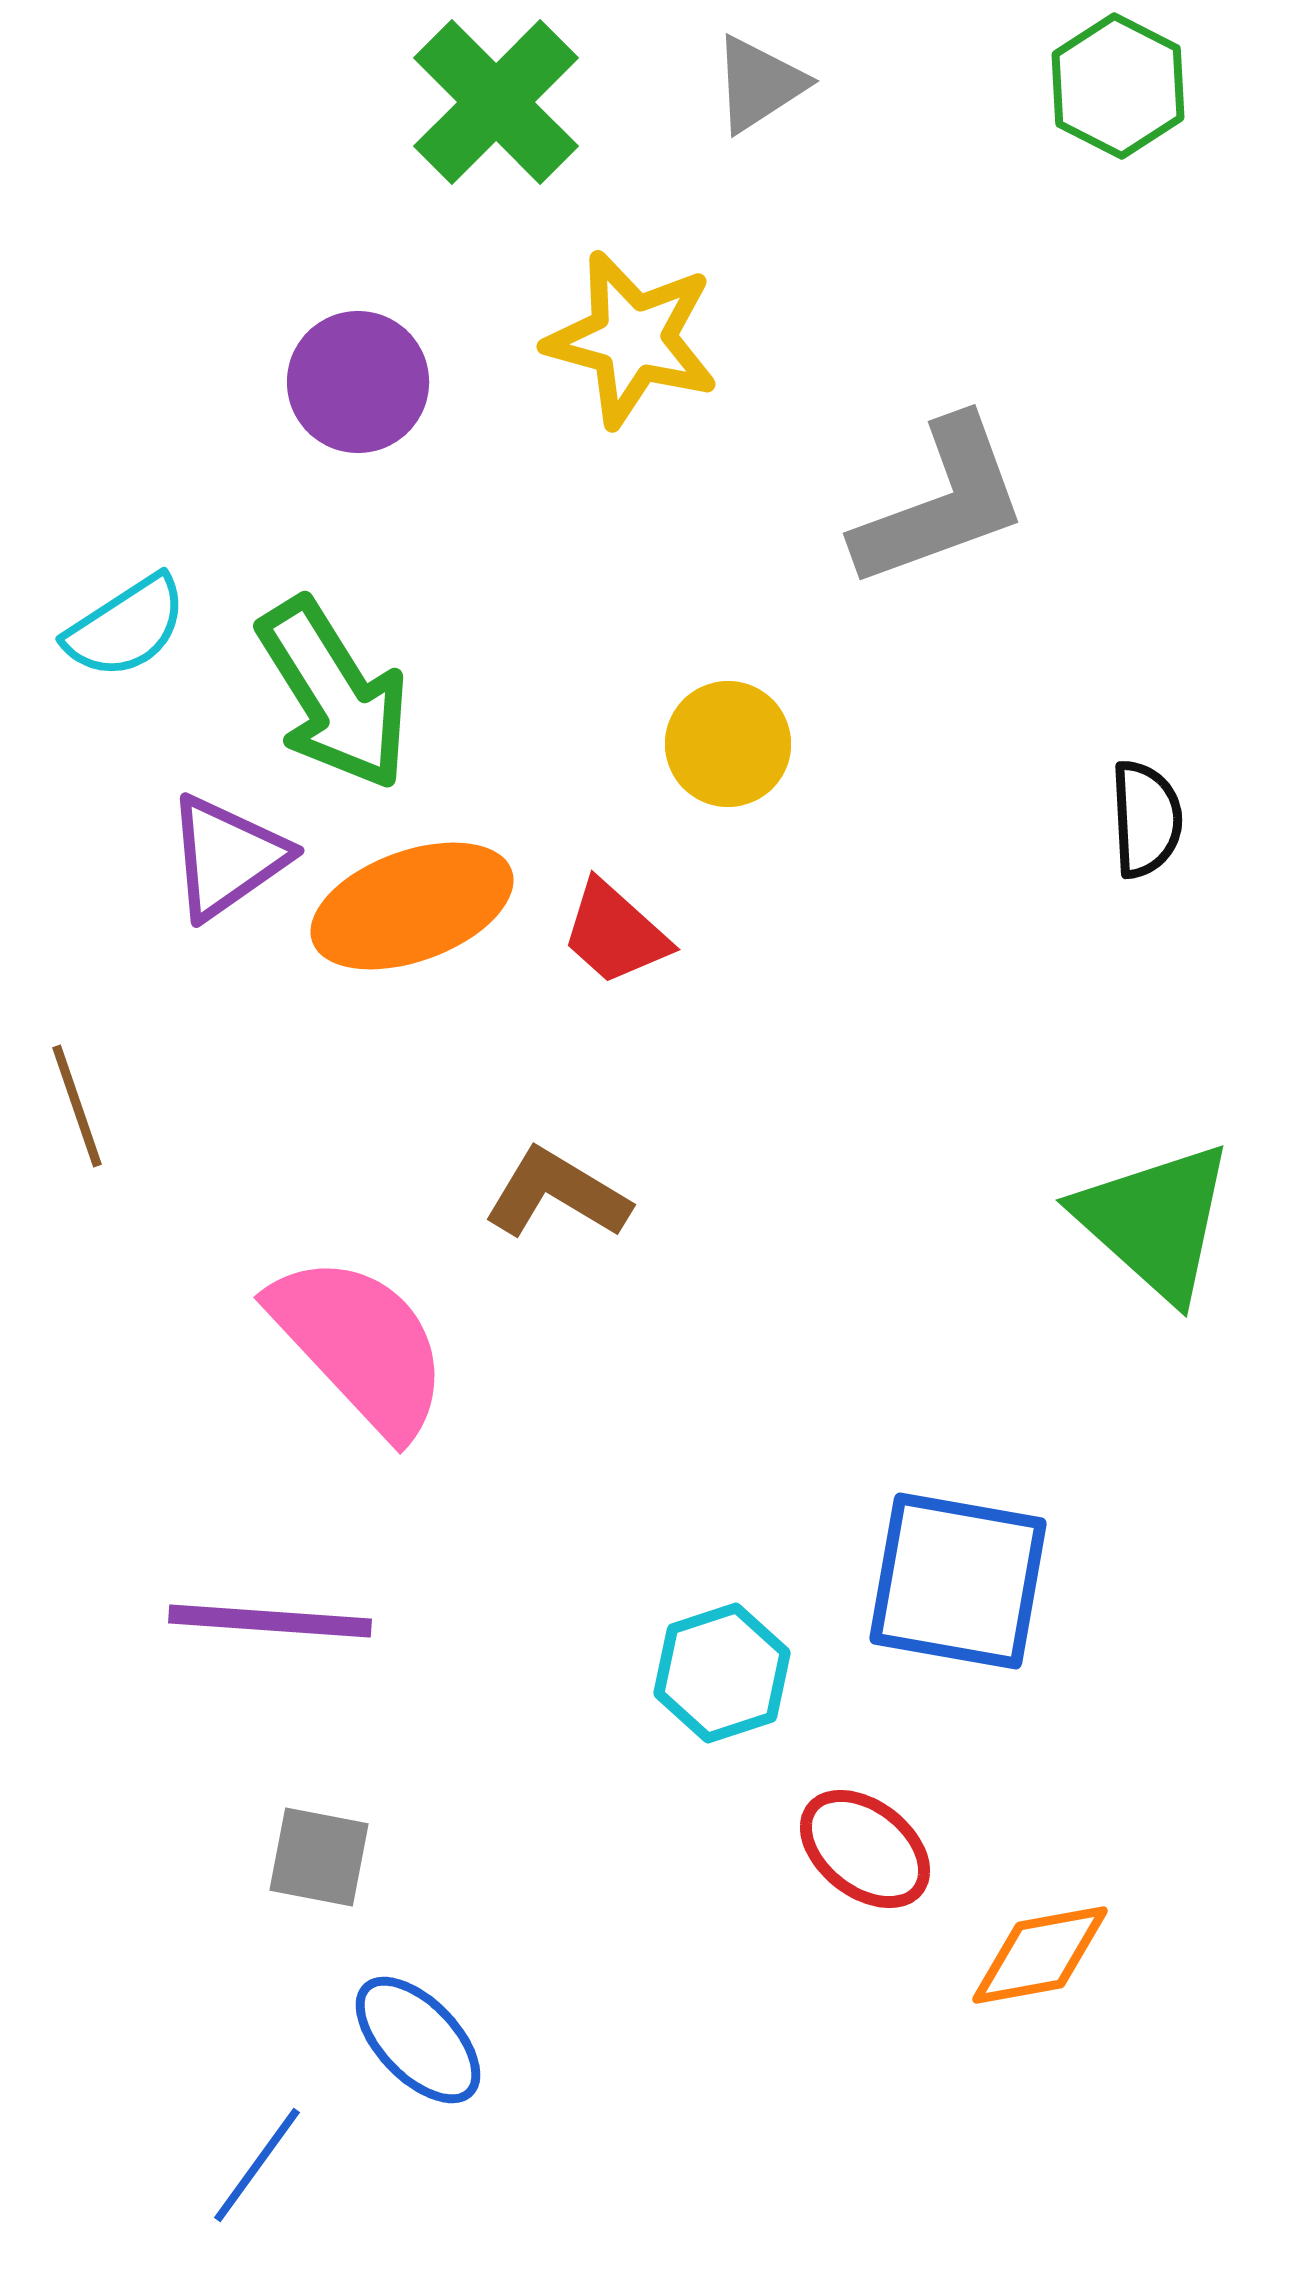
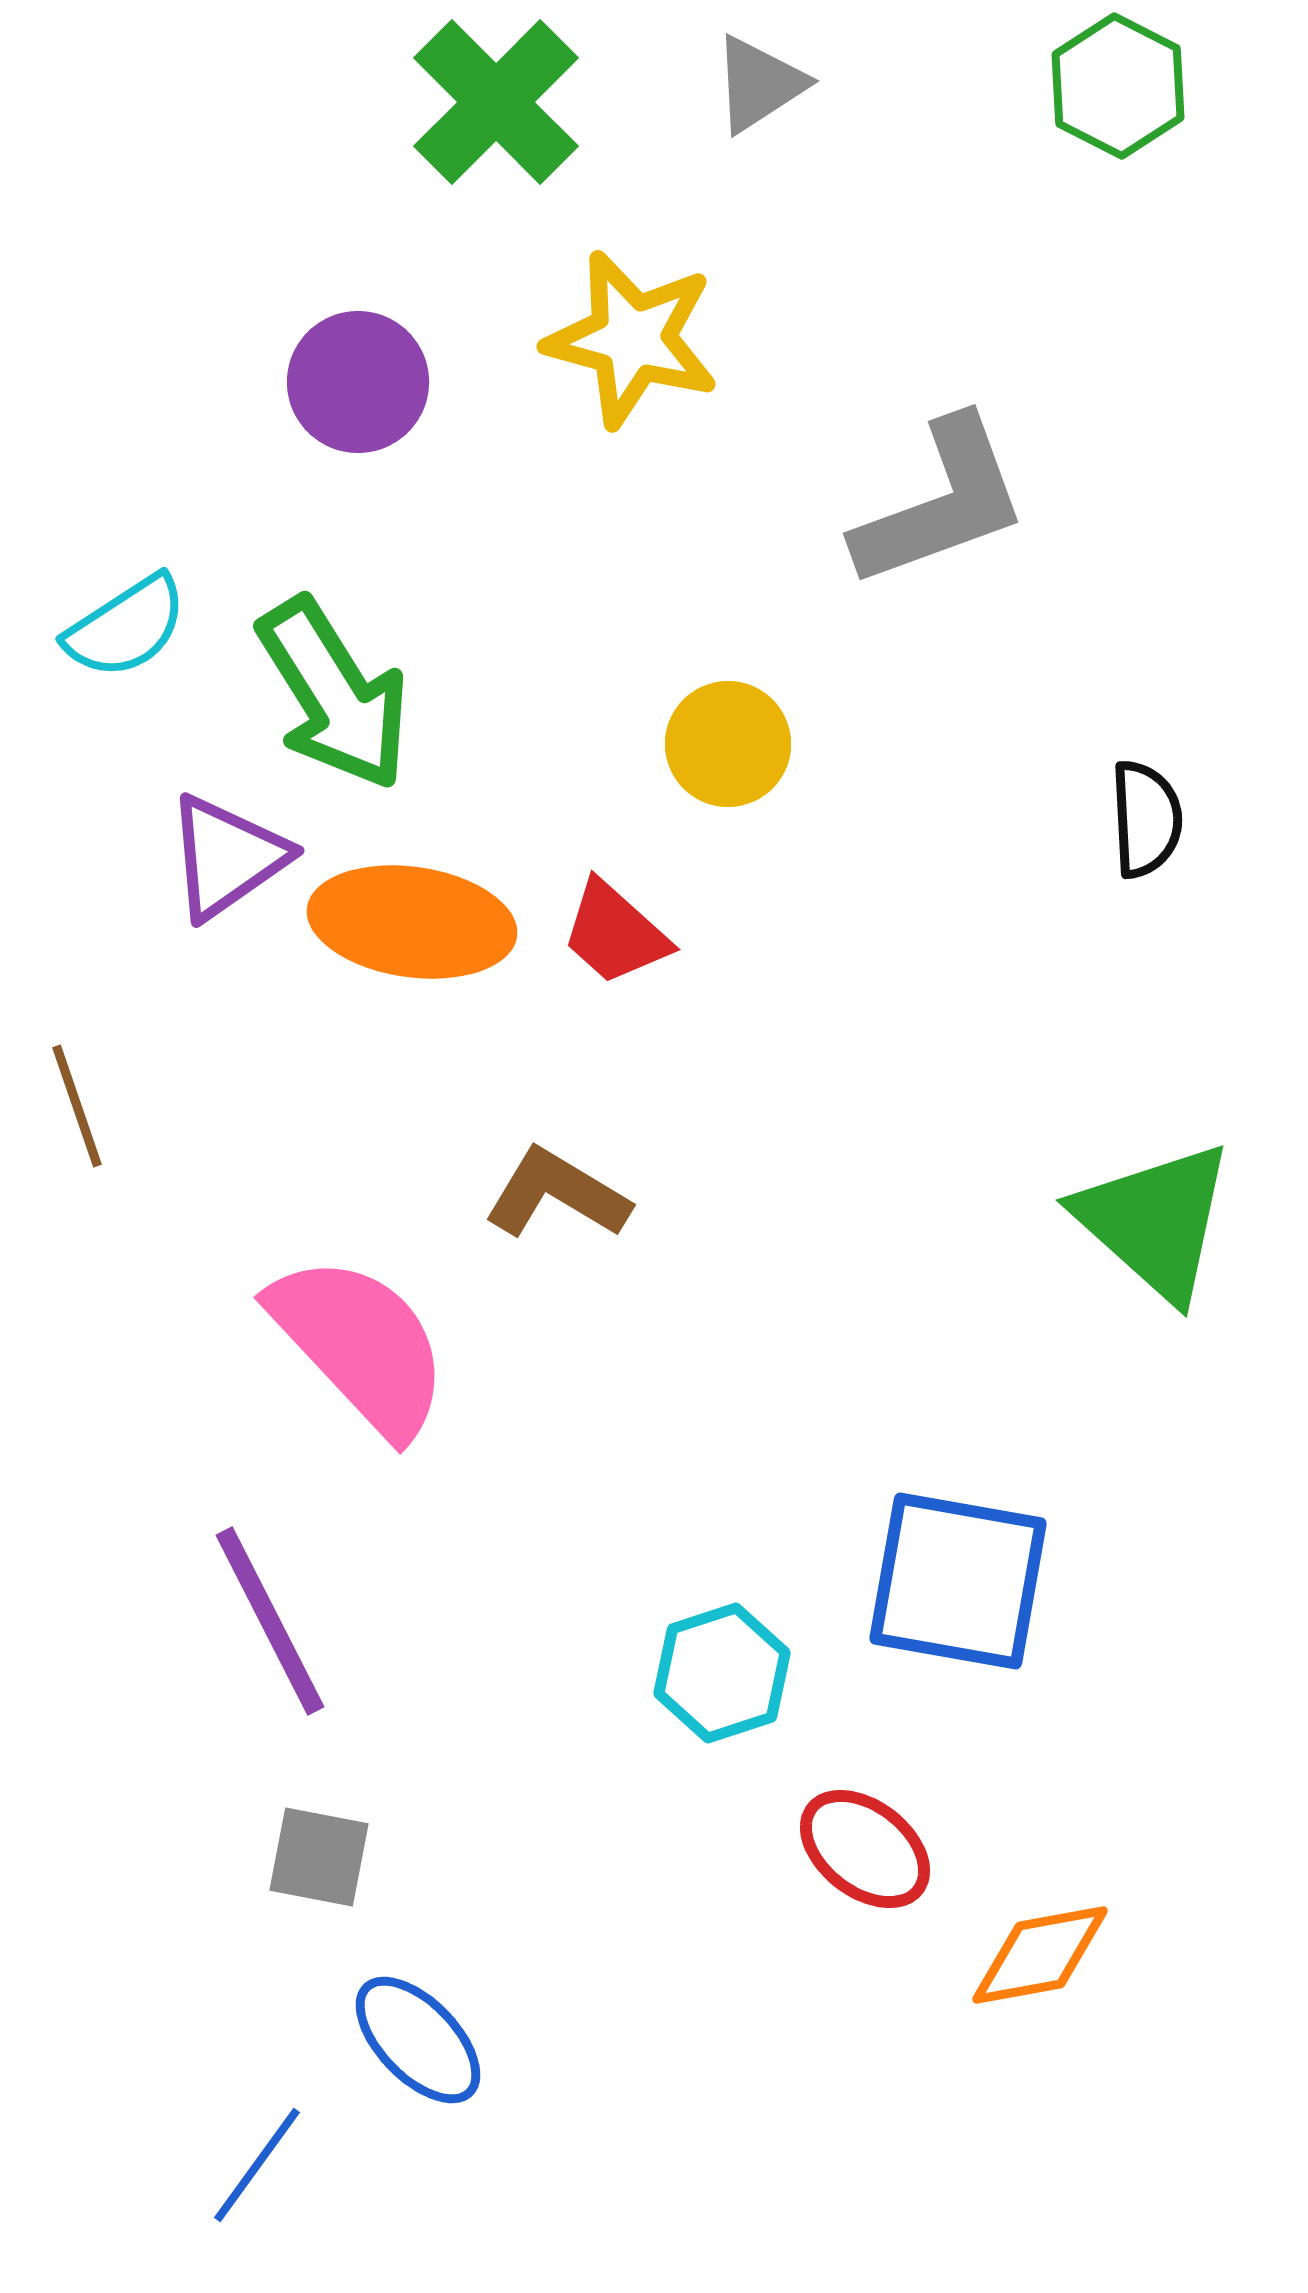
orange ellipse: moved 16 px down; rotated 28 degrees clockwise
purple line: rotated 59 degrees clockwise
